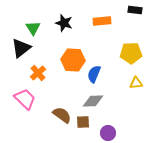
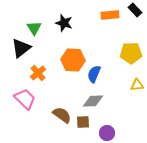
black rectangle: rotated 40 degrees clockwise
orange rectangle: moved 8 px right, 6 px up
green triangle: moved 1 px right
yellow triangle: moved 1 px right, 2 px down
purple circle: moved 1 px left
